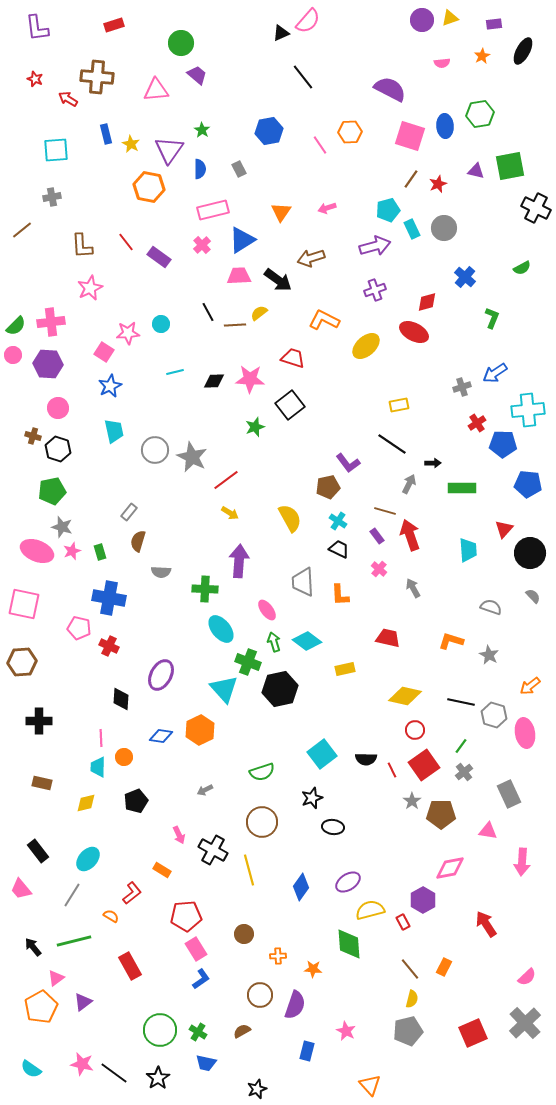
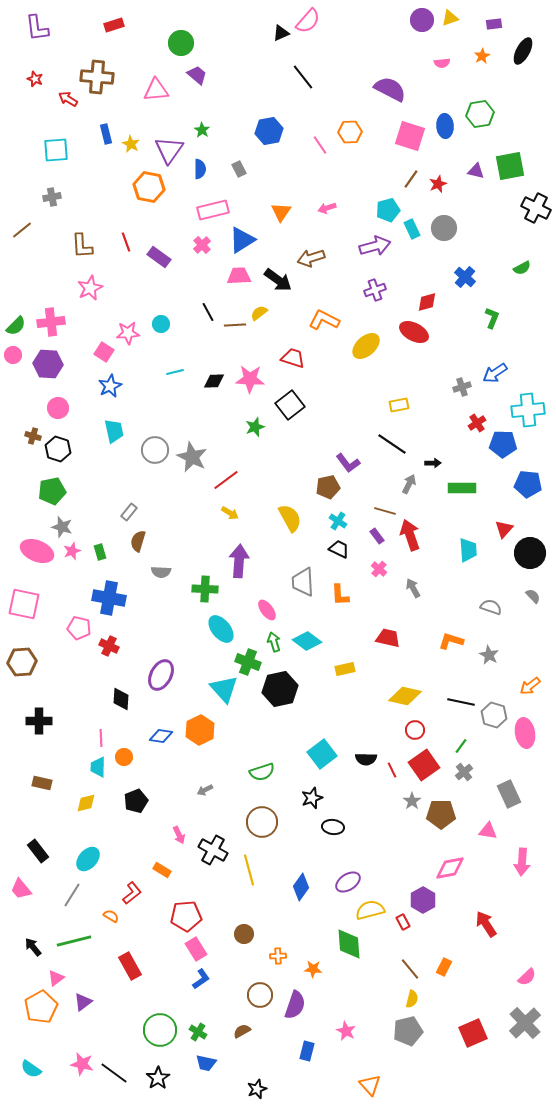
red line at (126, 242): rotated 18 degrees clockwise
